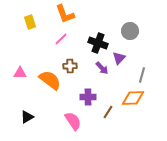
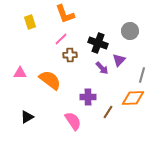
purple triangle: moved 2 px down
brown cross: moved 11 px up
